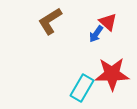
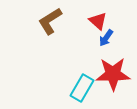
red triangle: moved 10 px left, 1 px up
blue arrow: moved 10 px right, 4 px down
red star: moved 1 px right
